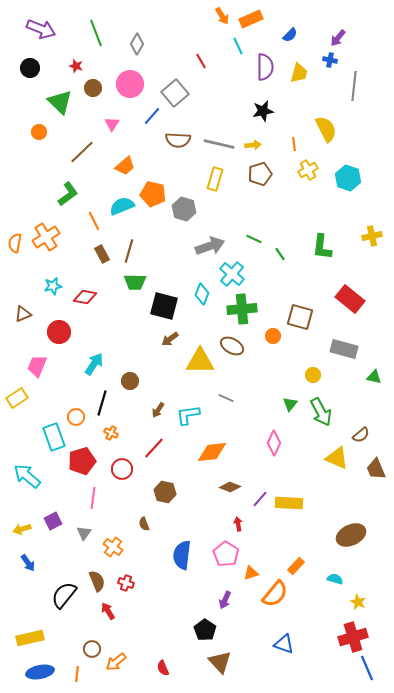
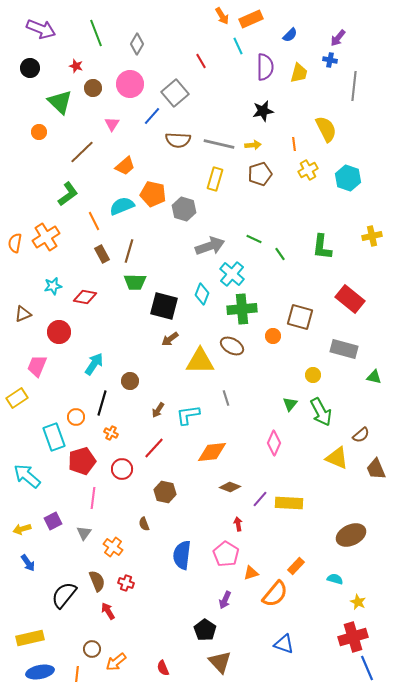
gray line at (226, 398): rotated 49 degrees clockwise
